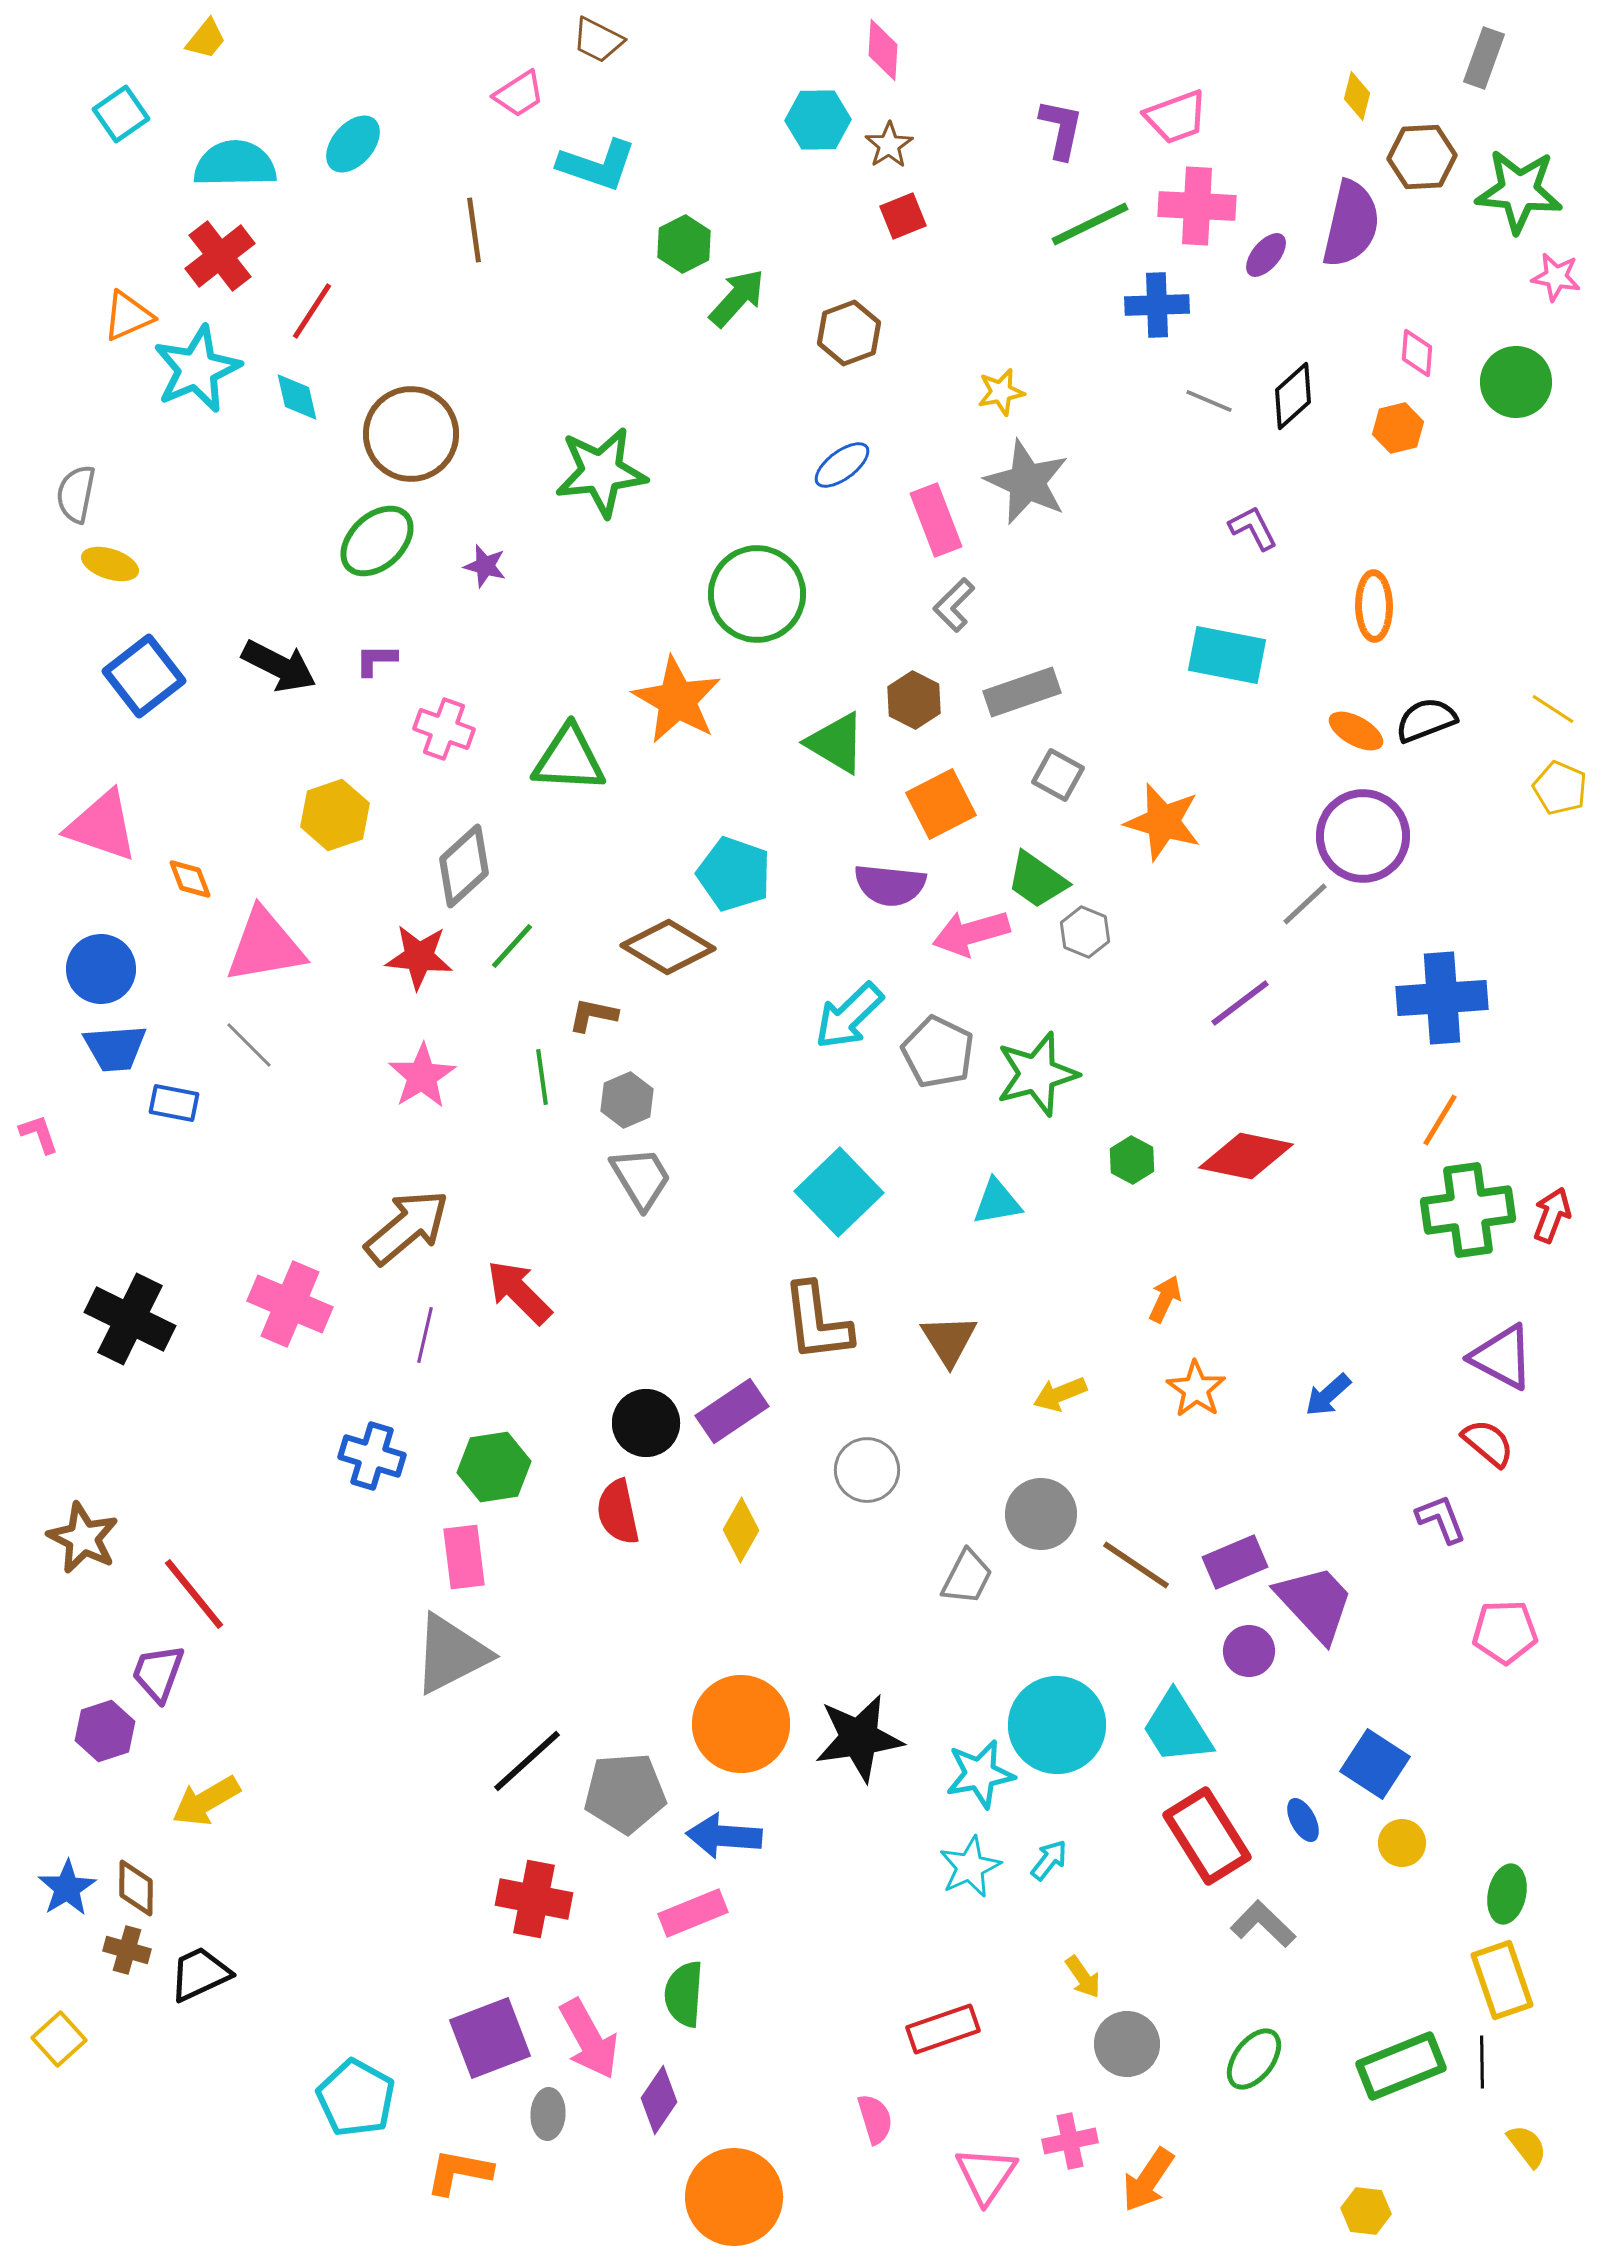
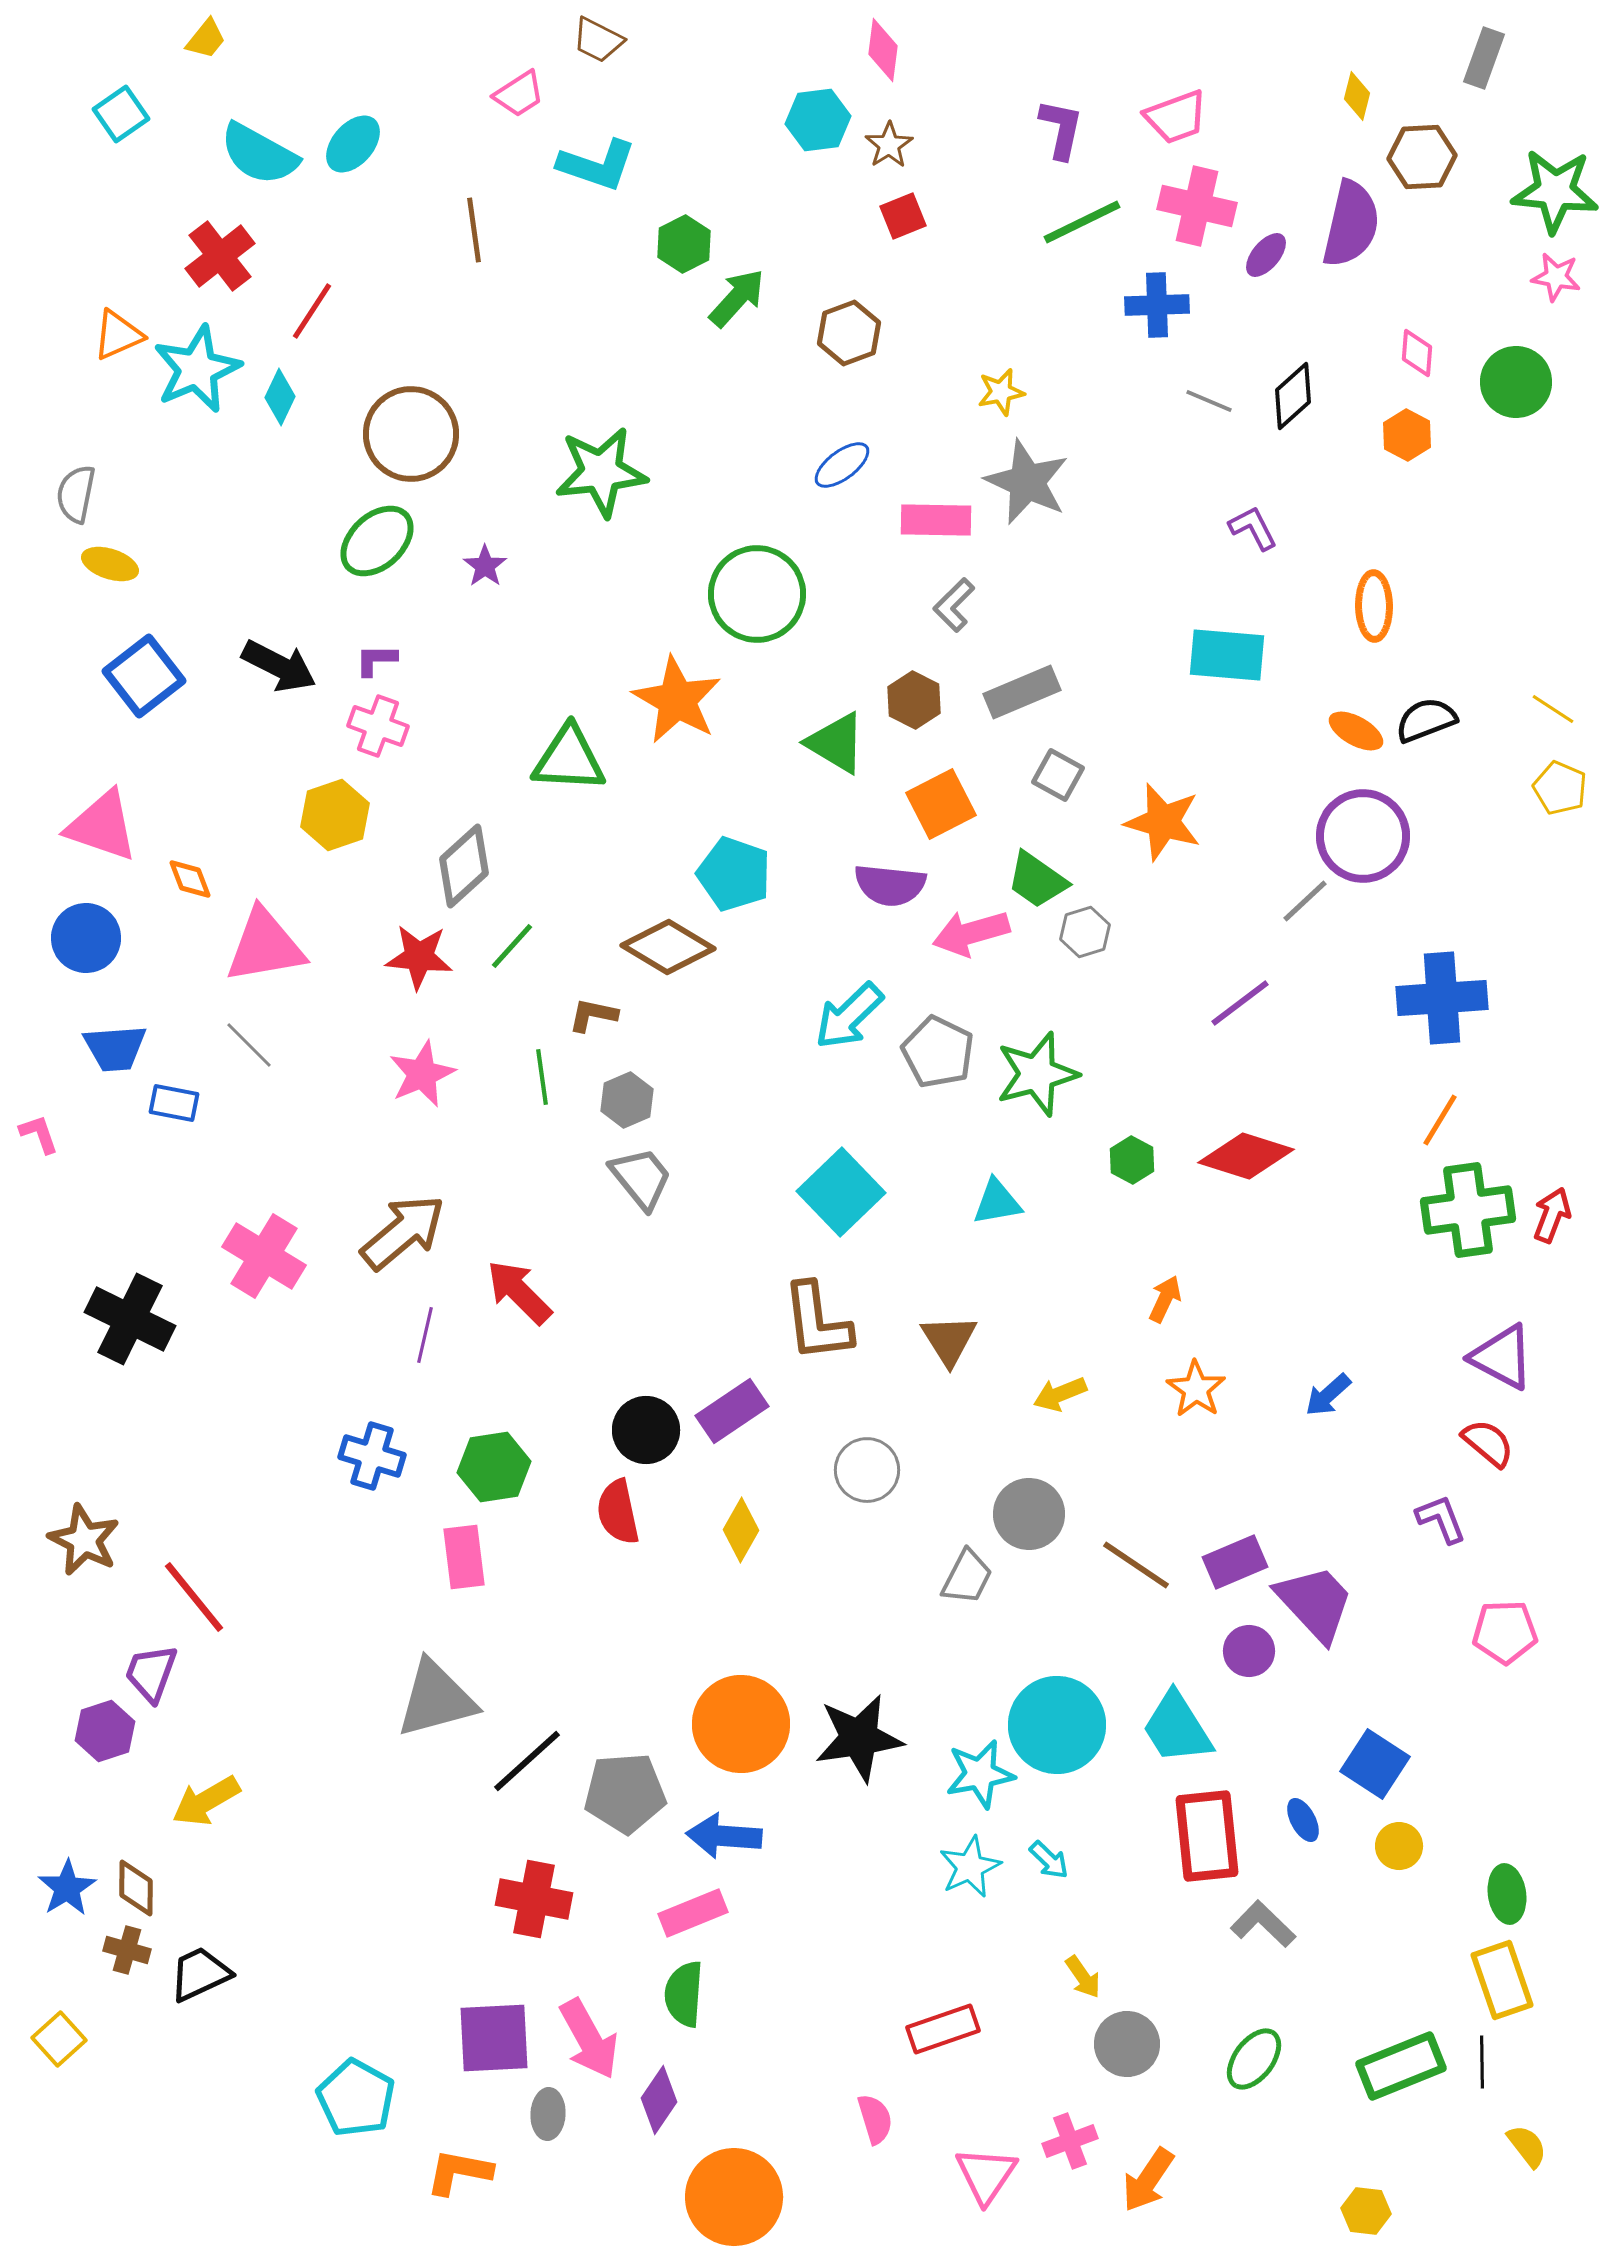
pink diamond at (883, 50): rotated 4 degrees clockwise
cyan hexagon at (818, 120): rotated 6 degrees counterclockwise
cyan semicircle at (235, 164): moved 24 px right, 10 px up; rotated 150 degrees counterclockwise
green star at (1519, 191): moved 36 px right
pink cross at (1197, 206): rotated 10 degrees clockwise
green line at (1090, 224): moved 8 px left, 2 px up
orange triangle at (128, 316): moved 10 px left, 19 px down
cyan diamond at (297, 397): moved 17 px left; rotated 38 degrees clockwise
orange hexagon at (1398, 428): moved 9 px right, 7 px down; rotated 18 degrees counterclockwise
pink rectangle at (936, 520): rotated 68 degrees counterclockwise
purple star at (485, 566): rotated 21 degrees clockwise
cyan rectangle at (1227, 655): rotated 6 degrees counterclockwise
gray rectangle at (1022, 692): rotated 4 degrees counterclockwise
pink cross at (444, 729): moved 66 px left, 3 px up
gray line at (1305, 904): moved 3 px up
gray hexagon at (1085, 932): rotated 21 degrees clockwise
blue circle at (101, 969): moved 15 px left, 31 px up
pink star at (422, 1076): moved 2 px up; rotated 8 degrees clockwise
red diamond at (1246, 1156): rotated 6 degrees clockwise
gray trapezoid at (641, 1178): rotated 8 degrees counterclockwise
cyan square at (839, 1192): moved 2 px right
brown arrow at (407, 1227): moved 4 px left, 5 px down
pink cross at (290, 1304): moved 26 px left, 48 px up; rotated 8 degrees clockwise
black circle at (646, 1423): moved 7 px down
gray circle at (1041, 1514): moved 12 px left
brown star at (83, 1538): moved 1 px right, 2 px down
red line at (194, 1594): moved 3 px down
gray triangle at (451, 1654): moved 15 px left, 45 px down; rotated 12 degrees clockwise
purple trapezoid at (158, 1673): moved 7 px left
red rectangle at (1207, 1836): rotated 26 degrees clockwise
yellow circle at (1402, 1843): moved 3 px left, 3 px down
cyan arrow at (1049, 1860): rotated 96 degrees clockwise
green ellipse at (1507, 1894): rotated 20 degrees counterclockwise
purple square at (490, 2038): moved 4 px right; rotated 18 degrees clockwise
pink cross at (1070, 2141): rotated 8 degrees counterclockwise
